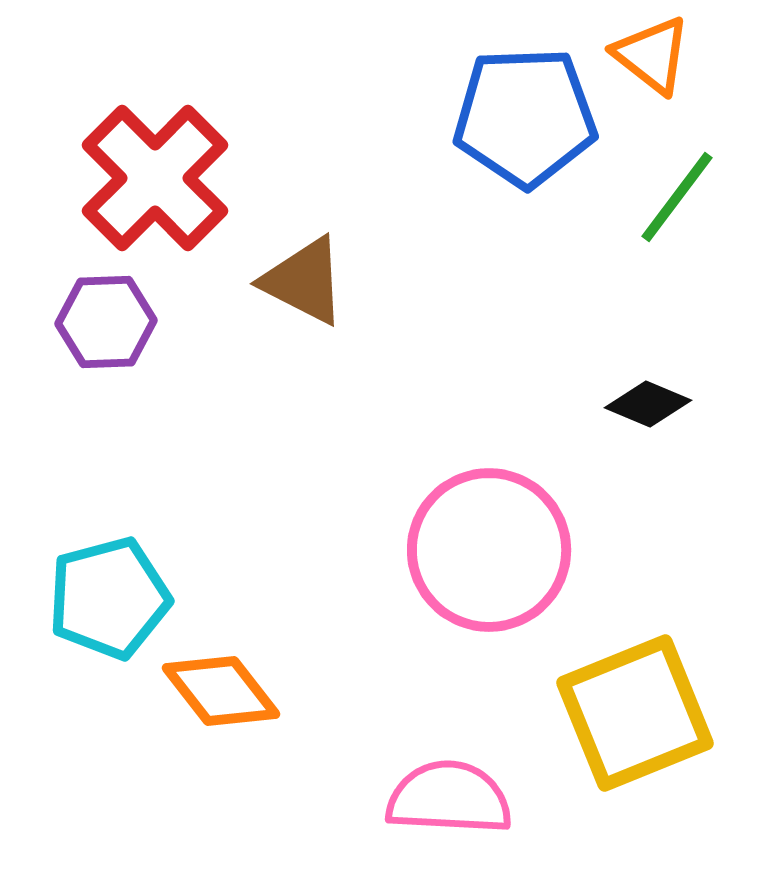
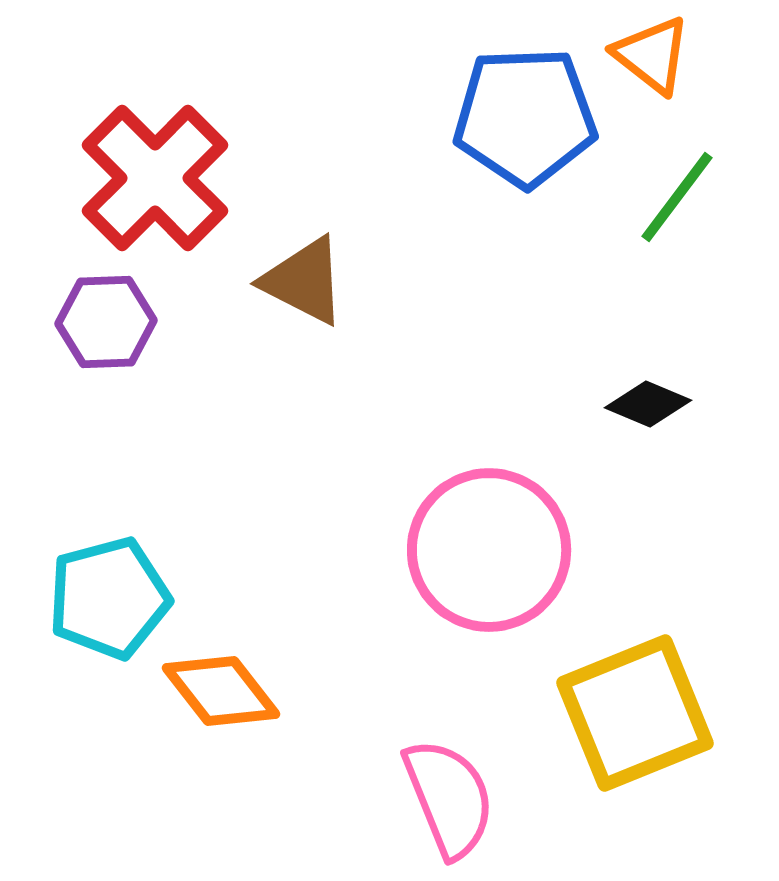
pink semicircle: rotated 65 degrees clockwise
